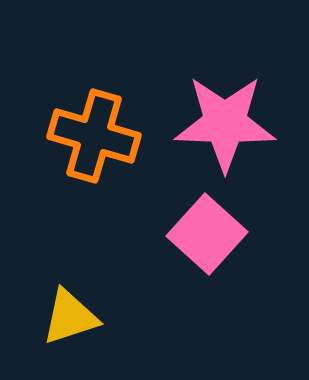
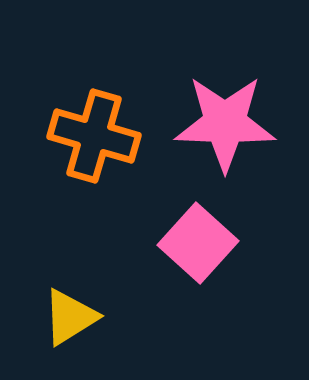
pink square: moved 9 px left, 9 px down
yellow triangle: rotated 14 degrees counterclockwise
